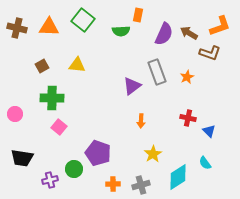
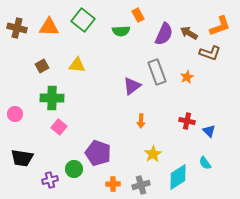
orange rectangle: rotated 40 degrees counterclockwise
red cross: moved 1 px left, 3 px down
